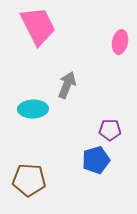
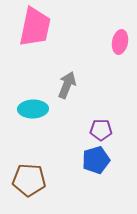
pink trapezoid: moved 3 px left, 1 px down; rotated 39 degrees clockwise
purple pentagon: moved 9 px left
